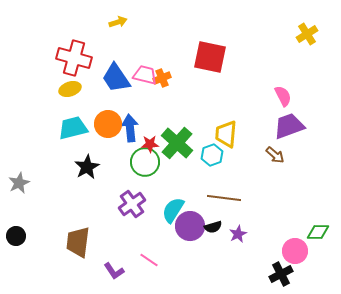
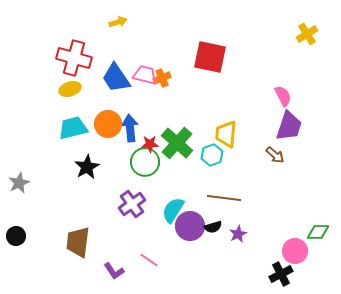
purple trapezoid: rotated 128 degrees clockwise
